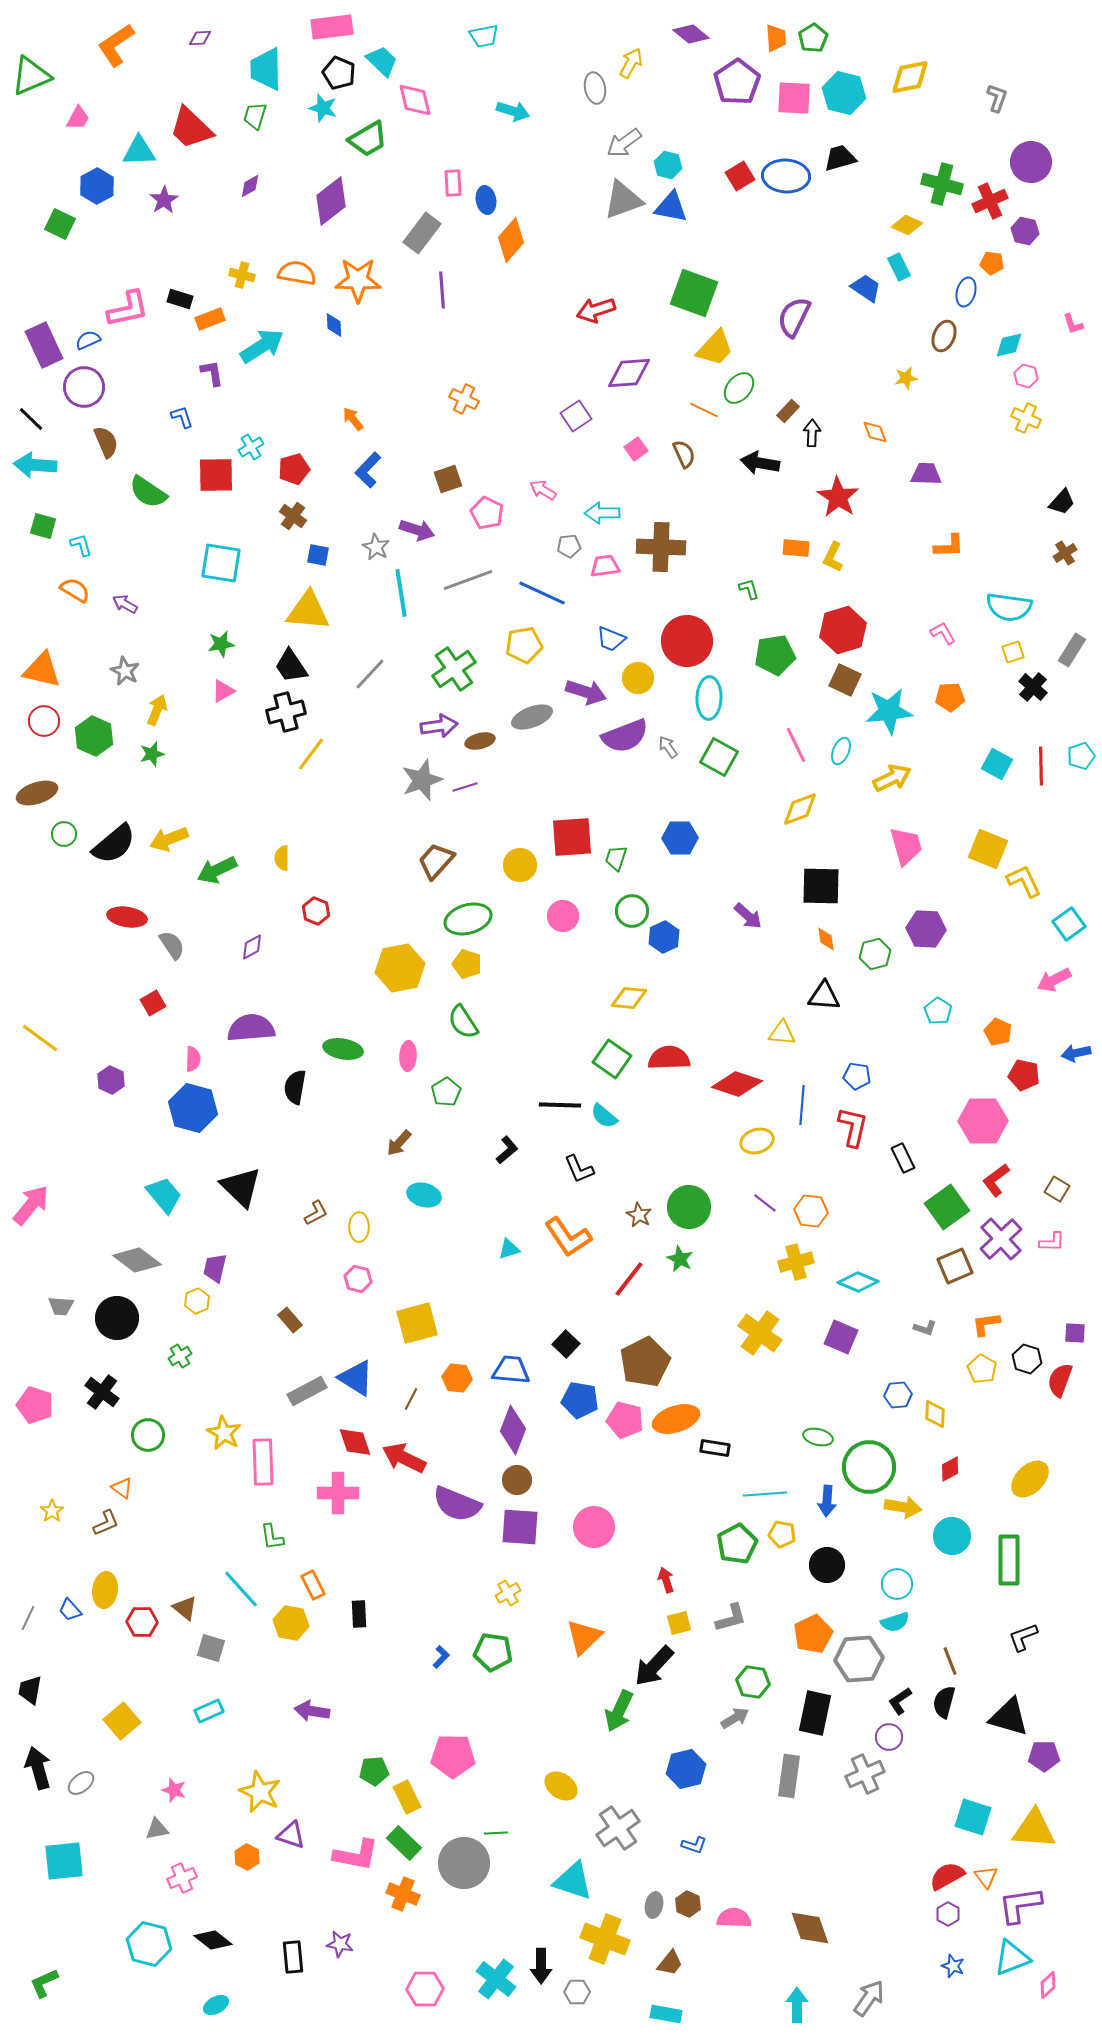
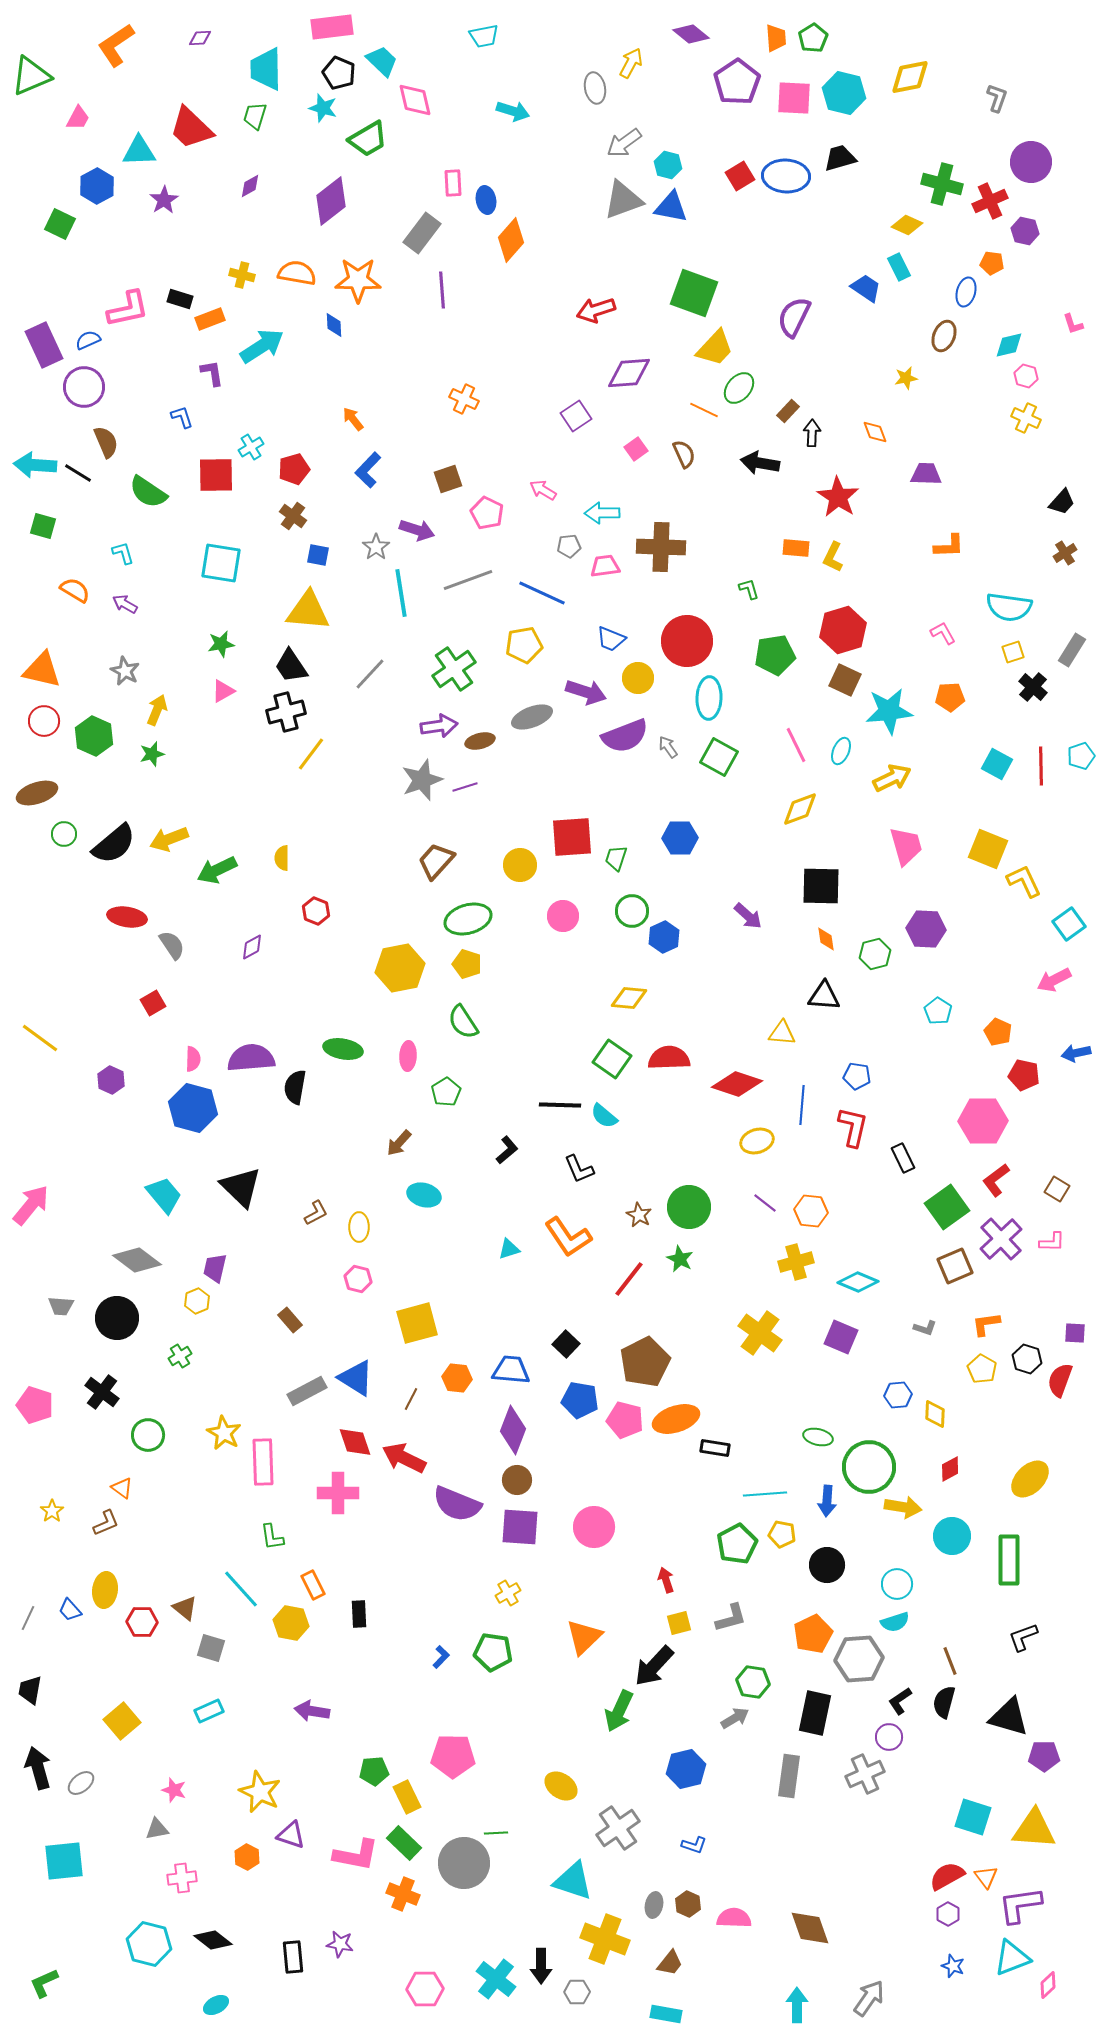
black line at (31, 419): moved 47 px right, 54 px down; rotated 12 degrees counterclockwise
cyan L-shape at (81, 545): moved 42 px right, 8 px down
gray star at (376, 547): rotated 8 degrees clockwise
purple semicircle at (251, 1028): moved 30 px down
pink cross at (182, 1878): rotated 16 degrees clockwise
